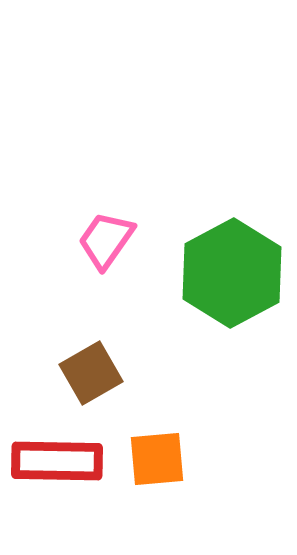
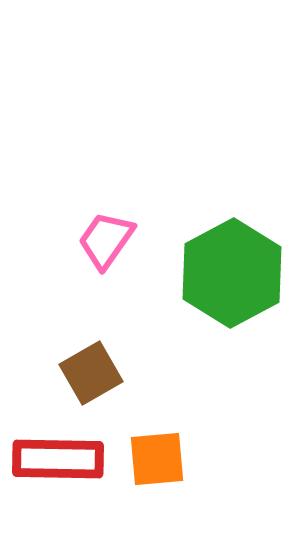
red rectangle: moved 1 px right, 2 px up
